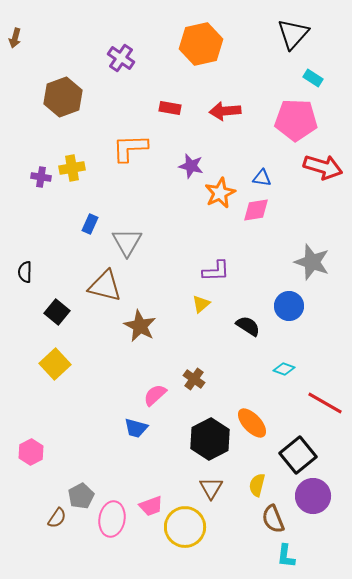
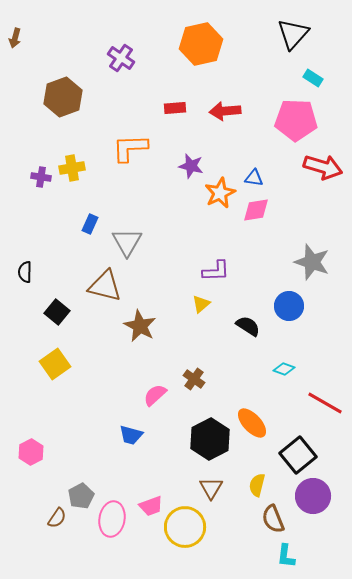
red rectangle at (170, 108): moved 5 px right; rotated 15 degrees counterclockwise
blue triangle at (262, 178): moved 8 px left
yellow square at (55, 364): rotated 8 degrees clockwise
blue trapezoid at (136, 428): moved 5 px left, 7 px down
